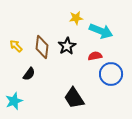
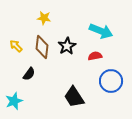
yellow star: moved 32 px left; rotated 16 degrees clockwise
blue circle: moved 7 px down
black trapezoid: moved 1 px up
